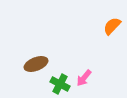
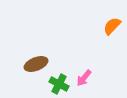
green cross: moved 1 px left
